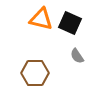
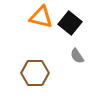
orange triangle: moved 2 px up
black square: rotated 15 degrees clockwise
